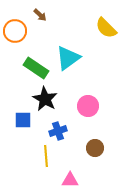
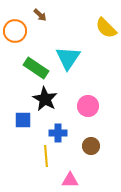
cyan triangle: rotated 20 degrees counterclockwise
blue cross: moved 2 px down; rotated 18 degrees clockwise
brown circle: moved 4 px left, 2 px up
